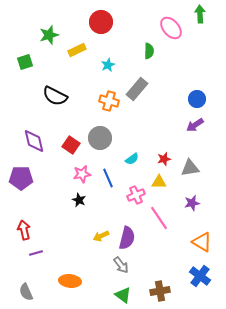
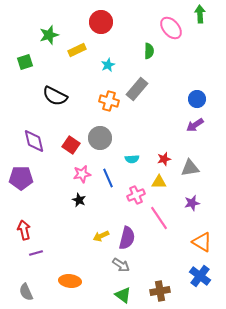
cyan semicircle: rotated 32 degrees clockwise
gray arrow: rotated 18 degrees counterclockwise
